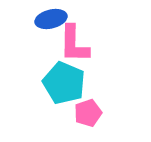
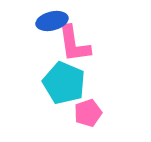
blue ellipse: moved 1 px right, 2 px down
pink L-shape: rotated 9 degrees counterclockwise
